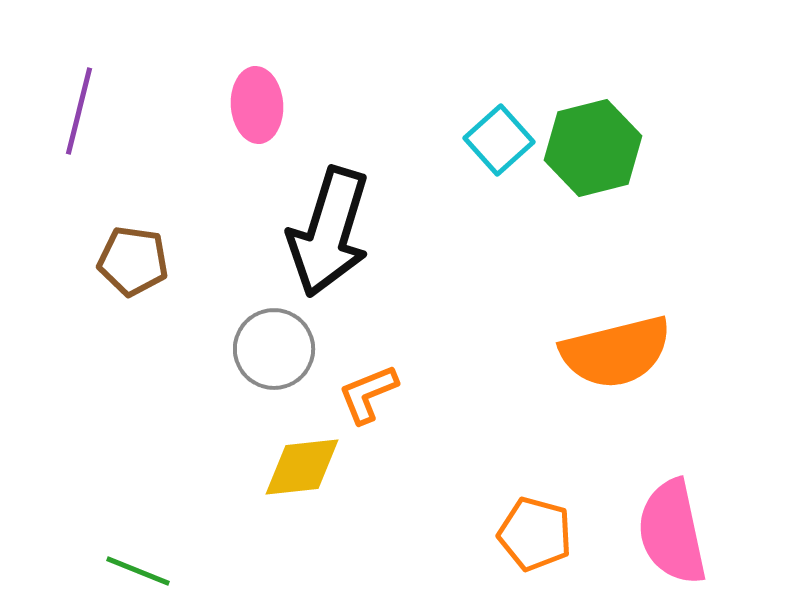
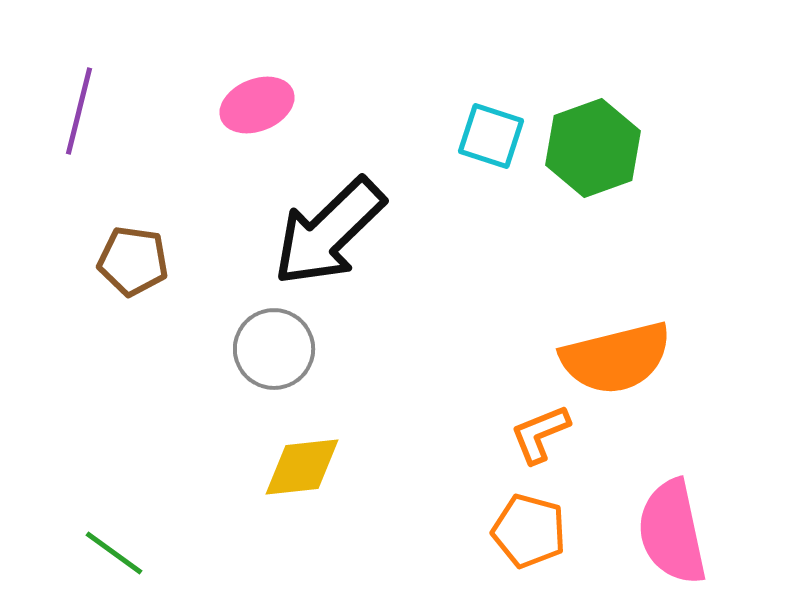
pink ellipse: rotated 72 degrees clockwise
cyan square: moved 8 px left, 4 px up; rotated 30 degrees counterclockwise
green hexagon: rotated 6 degrees counterclockwise
black arrow: rotated 29 degrees clockwise
orange semicircle: moved 6 px down
orange L-shape: moved 172 px right, 40 px down
orange pentagon: moved 6 px left, 3 px up
green line: moved 24 px left, 18 px up; rotated 14 degrees clockwise
